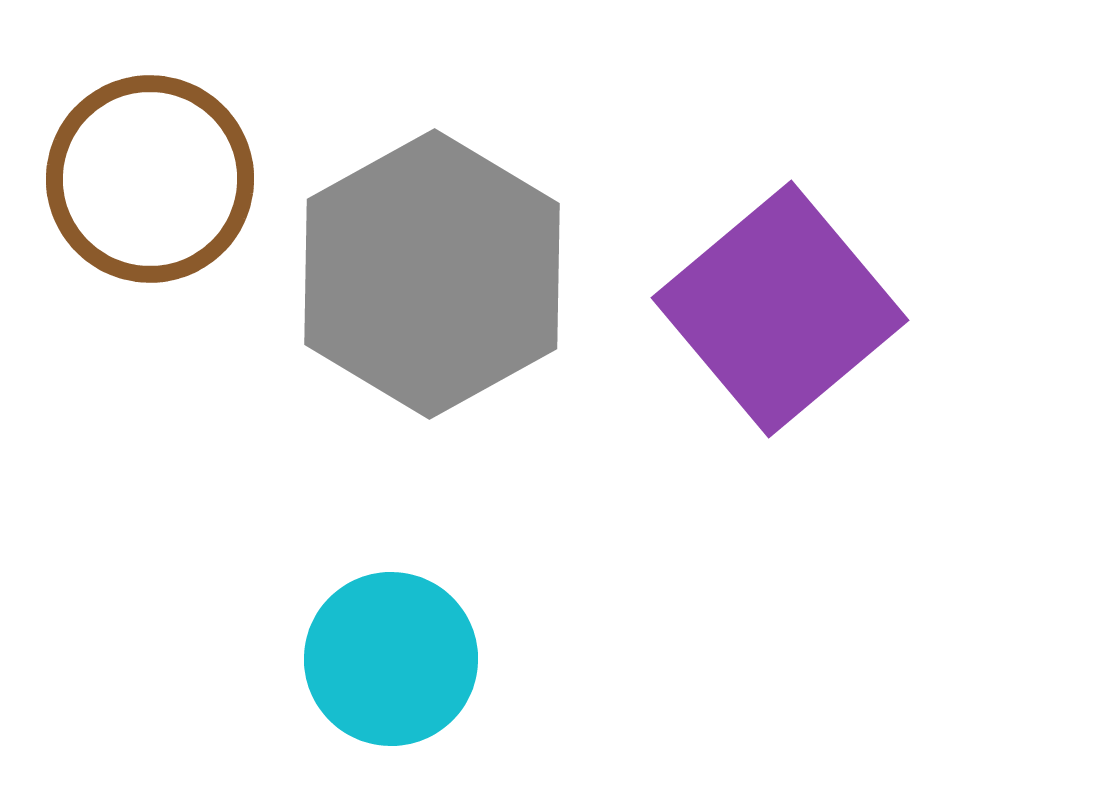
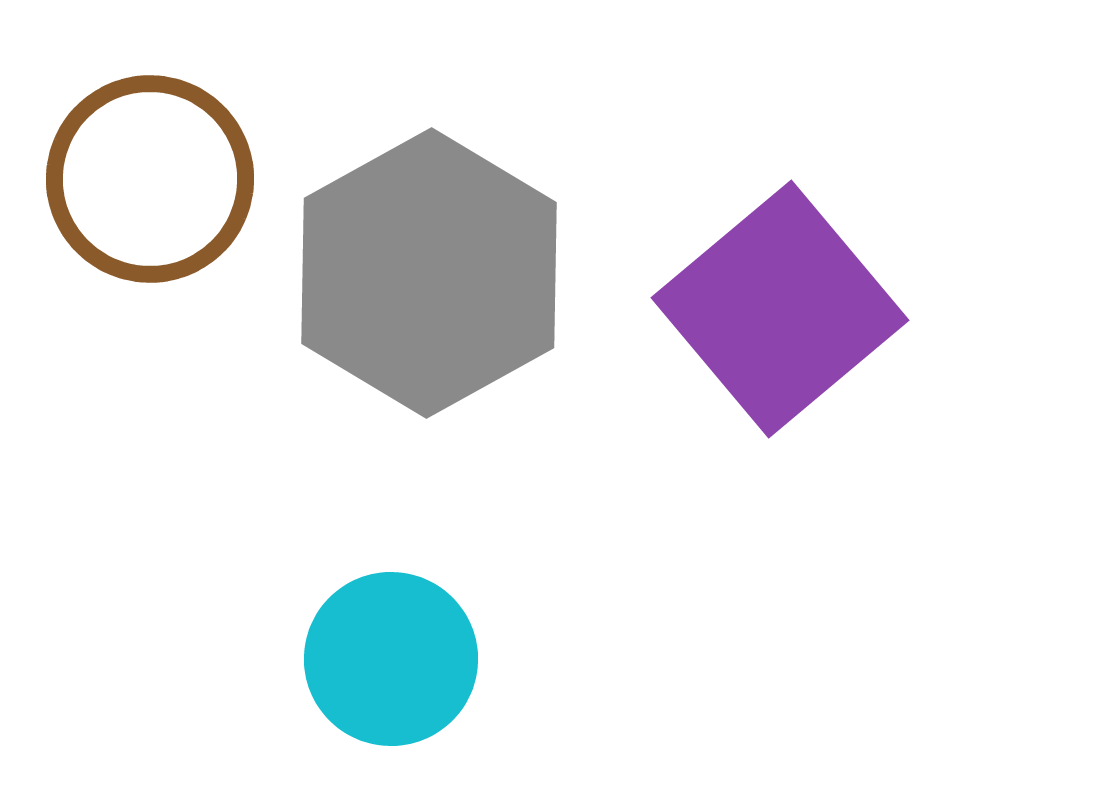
gray hexagon: moved 3 px left, 1 px up
